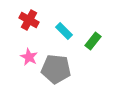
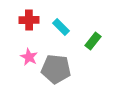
red cross: rotated 30 degrees counterclockwise
cyan rectangle: moved 3 px left, 4 px up
